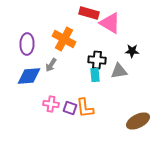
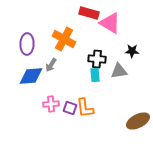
black cross: moved 1 px up
blue diamond: moved 2 px right
pink cross: rotated 14 degrees counterclockwise
